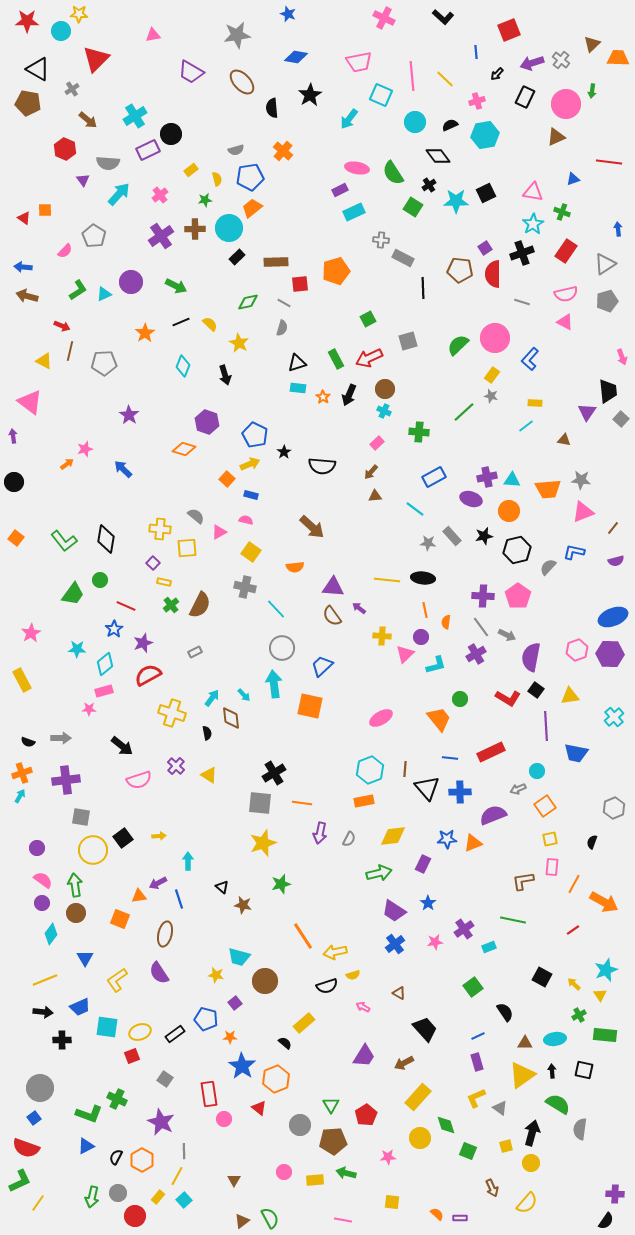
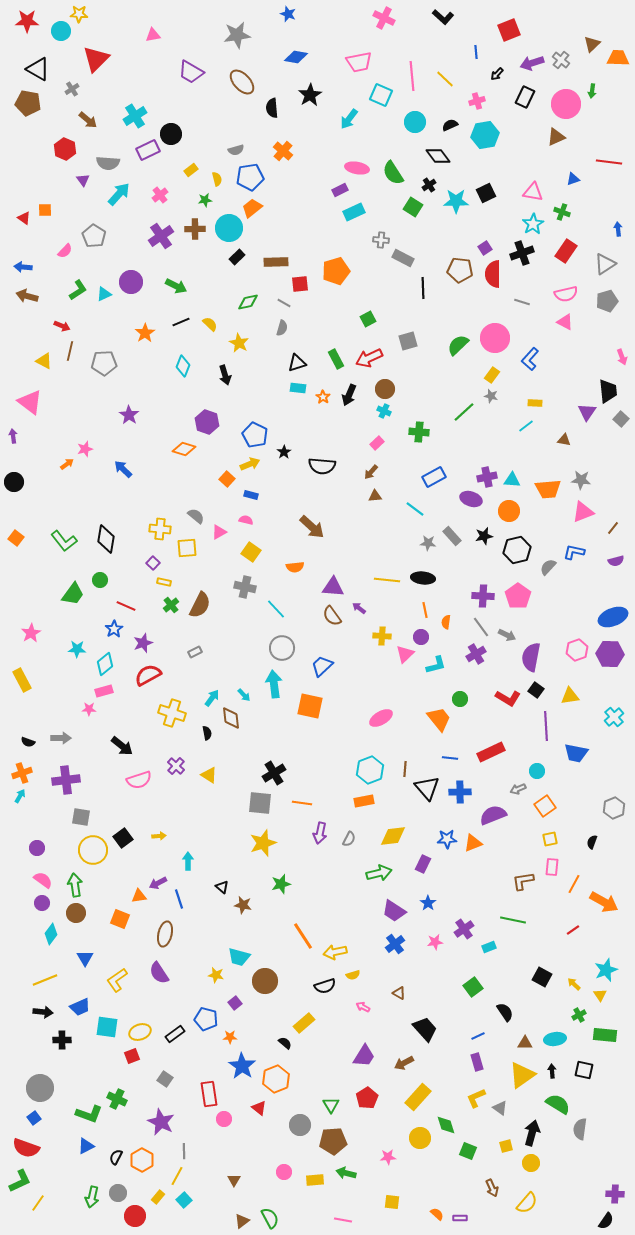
black semicircle at (327, 986): moved 2 px left
red pentagon at (366, 1115): moved 1 px right, 17 px up
